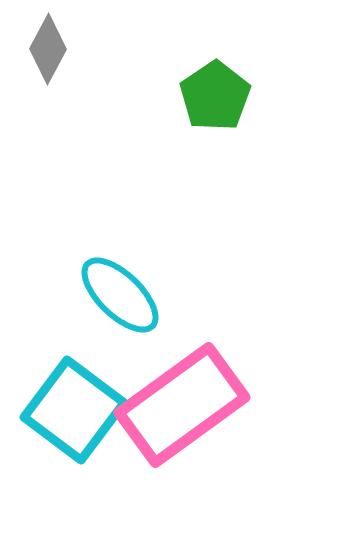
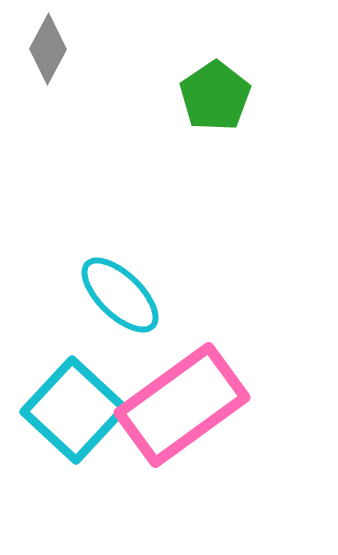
cyan square: rotated 6 degrees clockwise
